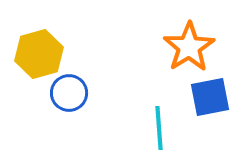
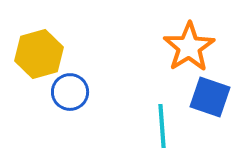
blue circle: moved 1 px right, 1 px up
blue square: rotated 30 degrees clockwise
cyan line: moved 3 px right, 2 px up
